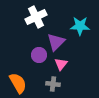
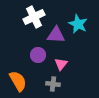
white cross: moved 2 px left
cyan star: moved 2 px left, 2 px up; rotated 24 degrees clockwise
purple triangle: moved 7 px up; rotated 48 degrees clockwise
purple circle: moved 1 px left
orange semicircle: moved 2 px up
